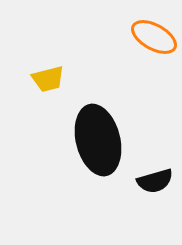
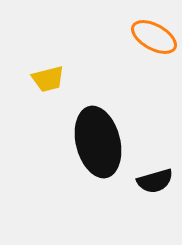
black ellipse: moved 2 px down
